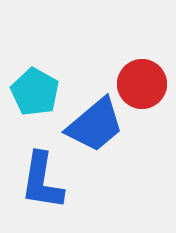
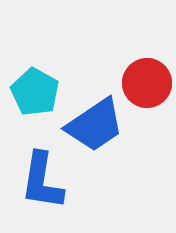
red circle: moved 5 px right, 1 px up
blue trapezoid: rotated 6 degrees clockwise
